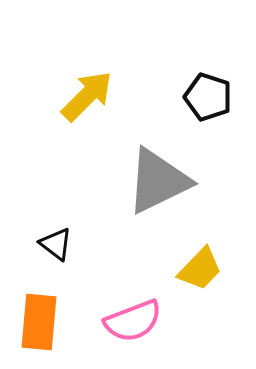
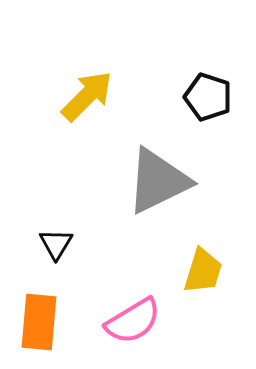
black triangle: rotated 24 degrees clockwise
yellow trapezoid: moved 3 px right, 2 px down; rotated 27 degrees counterclockwise
pink semicircle: rotated 10 degrees counterclockwise
